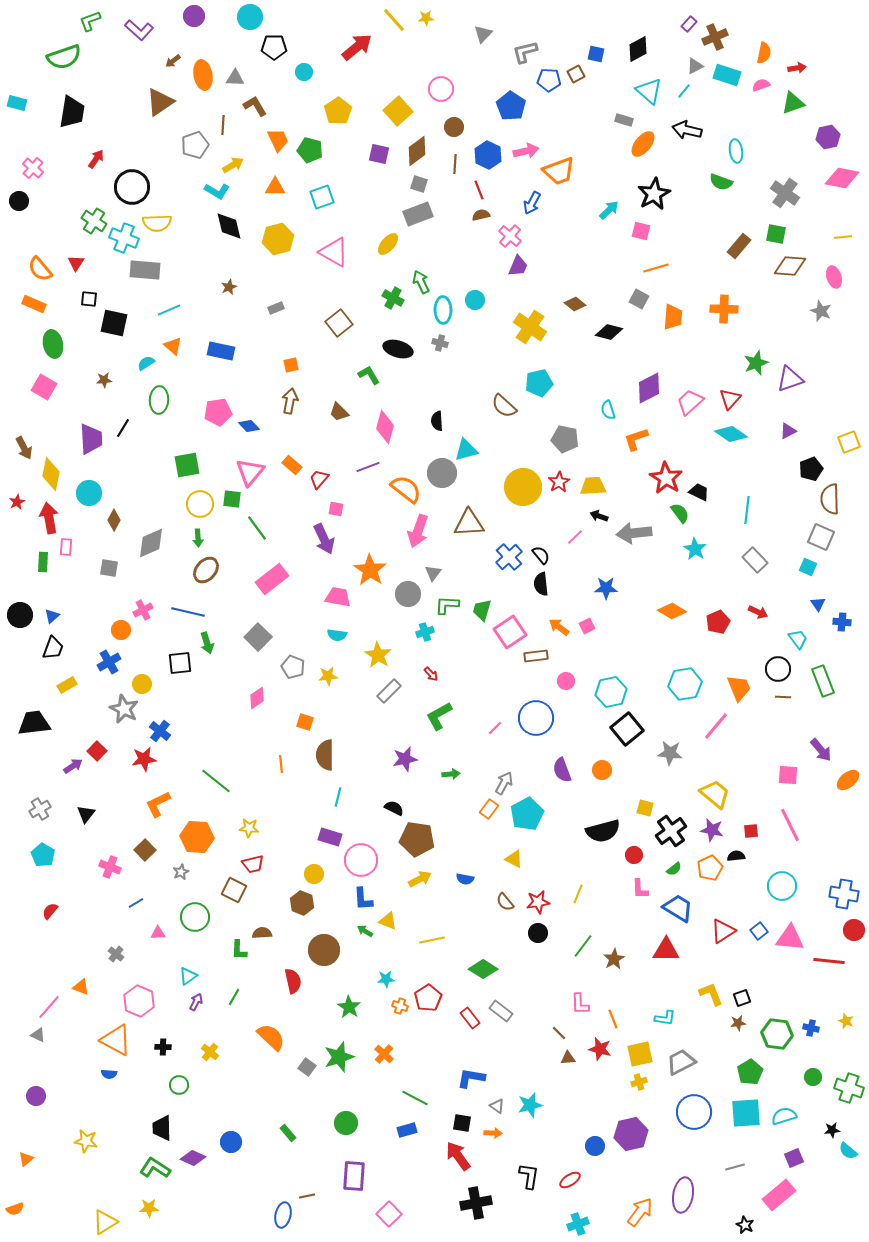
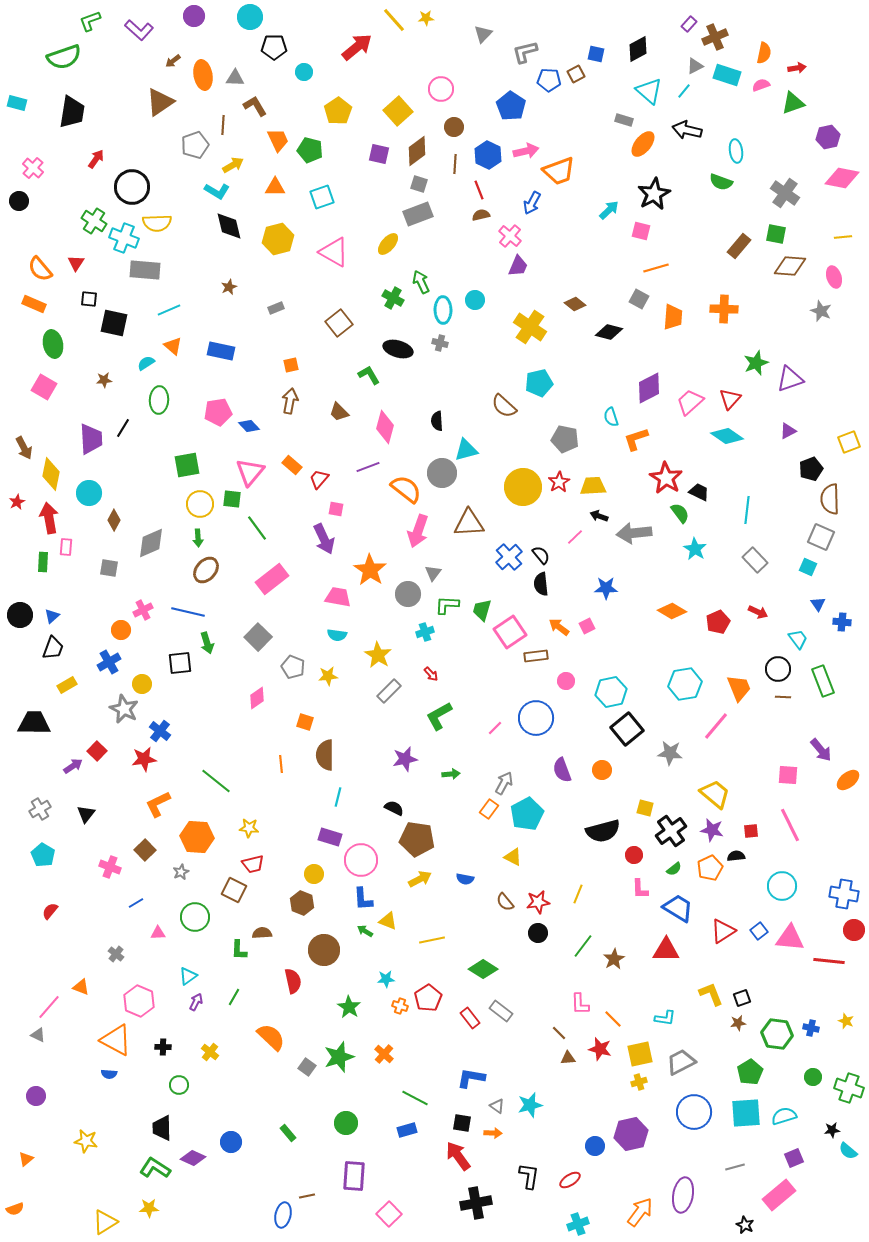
cyan semicircle at (608, 410): moved 3 px right, 7 px down
cyan diamond at (731, 434): moved 4 px left, 2 px down
black trapezoid at (34, 723): rotated 8 degrees clockwise
yellow triangle at (514, 859): moved 1 px left, 2 px up
orange line at (613, 1019): rotated 24 degrees counterclockwise
